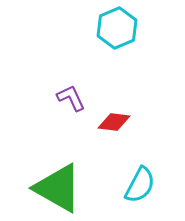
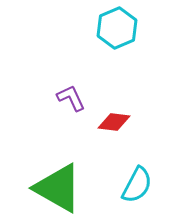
cyan semicircle: moved 3 px left
